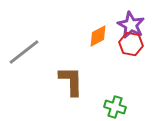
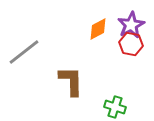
purple star: rotated 16 degrees clockwise
orange diamond: moved 7 px up
